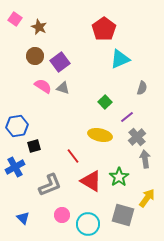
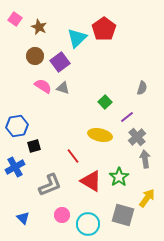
cyan triangle: moved 43 px left, 21 px up; rotated 20 degrees counterclockwise
